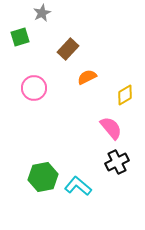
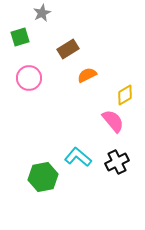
brown rectangle: rotated 15 degrees clockwise
orange semicircle: moved 2 px up
pink circle: moved 5 px left, 10 px up
pink semicircle: moved 2 px right, 7 px up
cyan L-shape: moved 29 px up
